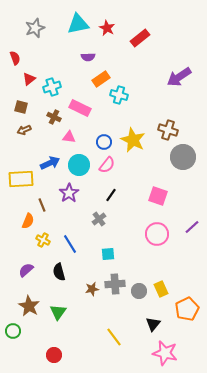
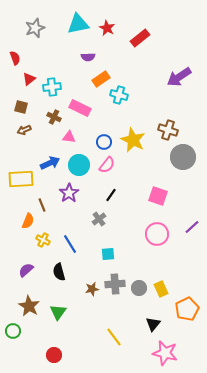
cyan cross at (52, 87): rotated 12 degrees clockwise
gray circle at (139, 291): moved 3 px up
